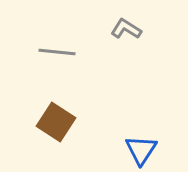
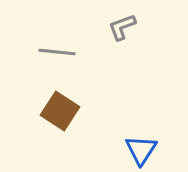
gray L-shape: moved 4 px left, 2 px up; rotated 52 degrees counterclockwise
brown square: moved 4 px right, 11 px up
